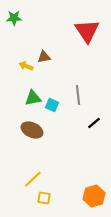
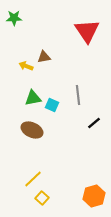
yellow square: moved 2 px left; rotated 32 degrees clockwise
